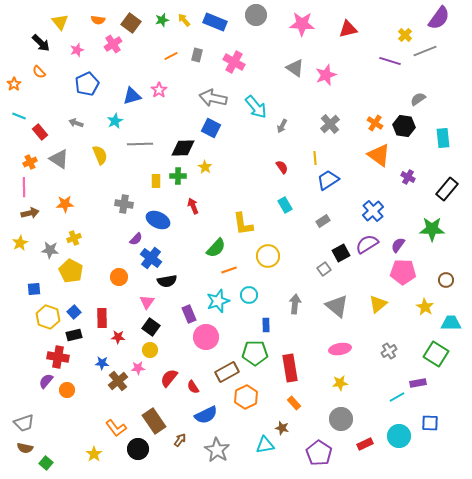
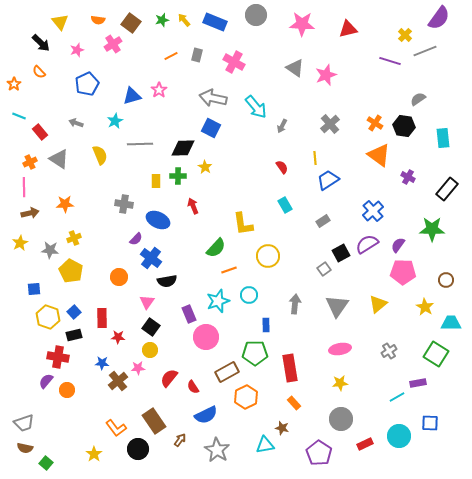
gray triangle at (337, 306): rotated 25 degrees clockwise
